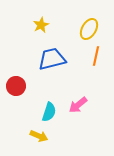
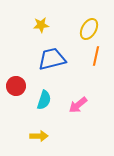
yellow star: rotated 21 degrees clockwise
cyan semicircle: moved 5 px left, 12 px up
yellow arrow: rotated 24 degrees counterclockwise
